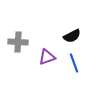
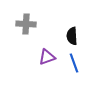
black semicircle: rotated 114 degrees clockwise
gray cross: moved 8 px right, 18 px up
